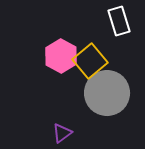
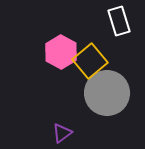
pink hexagon: moved 4 px up
